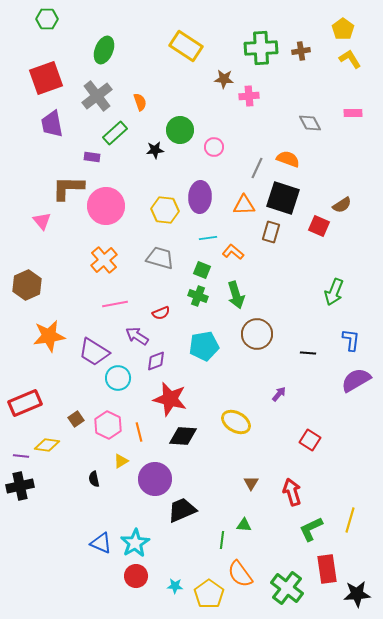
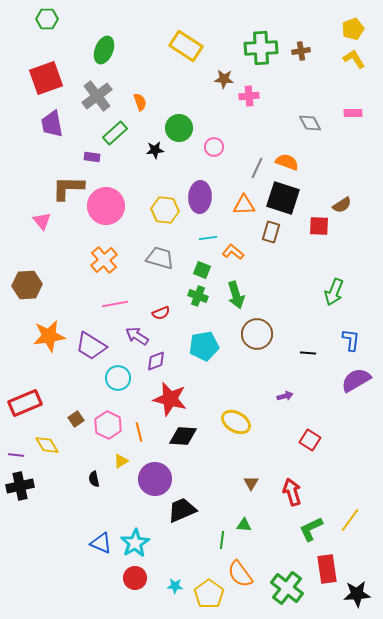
yellow pentagon at (343, 29): moved 10 px right; rotated 15 degrees clockwise
yellow L-shape at (350, 59): moved 4 px right
green circle at (180, 130): moved 1 px left, 2 px up
orange semicircle at (288, 159): moved 1 px left, 3 px down
red square at (319, 226): rotated 20 degrees counterclockwise
brown hexagon at (27, 285): rotated 20 degrees clockwise
purple trapezoid at (94, 352): moved 3 px left, 6 px up
purple arrow at (279, 394): moved 6 px right, 2 px down; rotated 35 degrees clockwise
yellow diamond at (47, 445): rotated 50 degrees clockwise
purple line at (21, 456): moved 5 px left, 1 px up
yellow line at (350, 520): rotated 20 degrees clockwise
red circle at (136, 576): moved 1 px left, 2 px down
